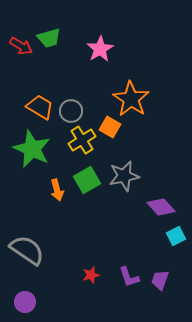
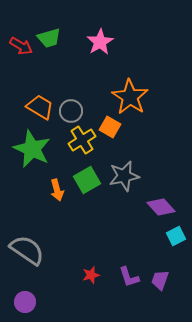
pink star: moved 7 px up
orange star: moved 1 px left, 2 px up
